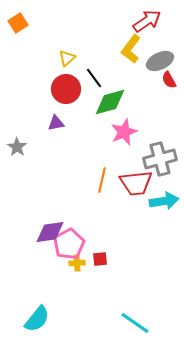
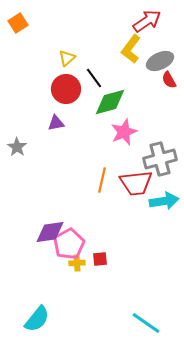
cyan line: moved 11 px right
